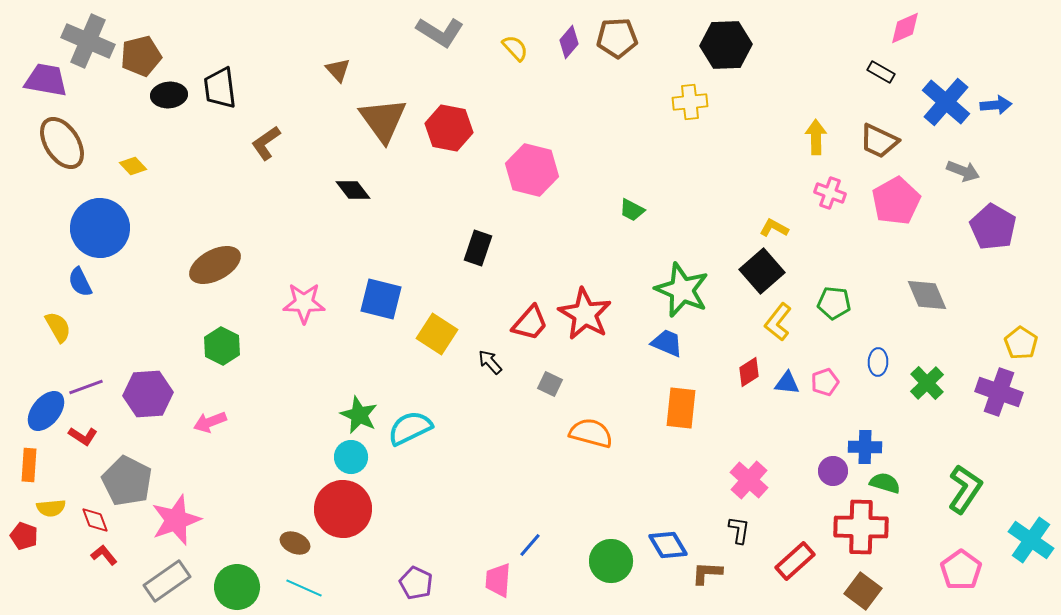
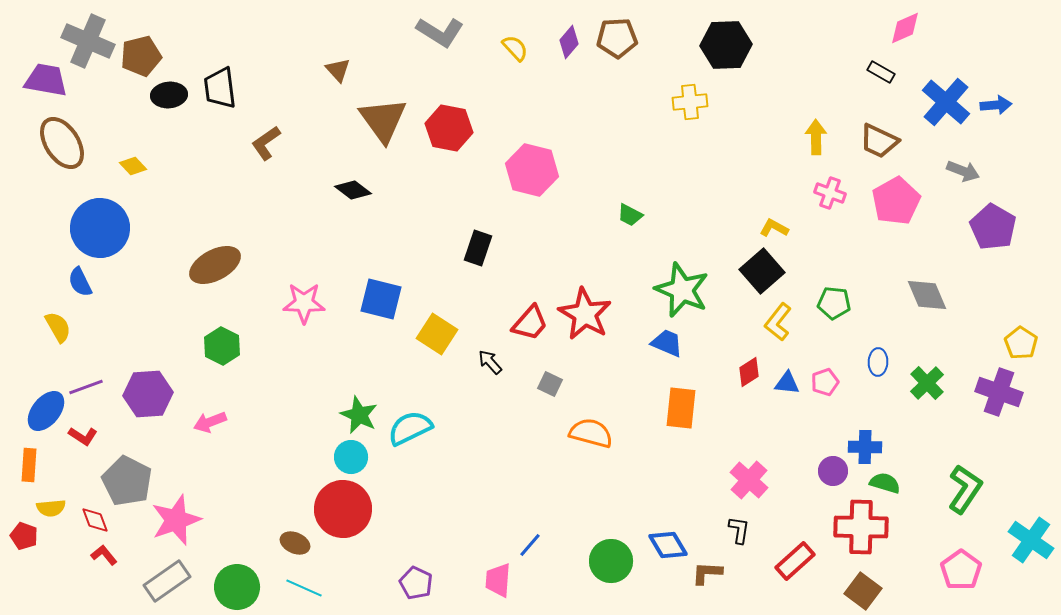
black diamond at (353, 190): rotated 15 degrees counterclockwise
green trapezoid at (632, 210): moved 2 px left, 5 px down
